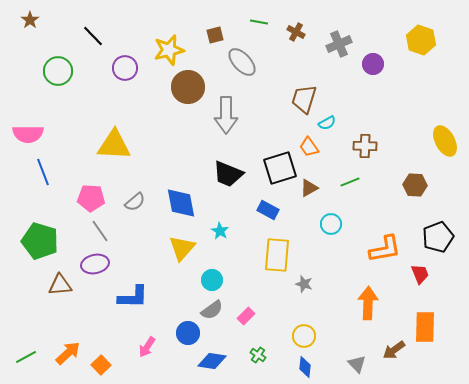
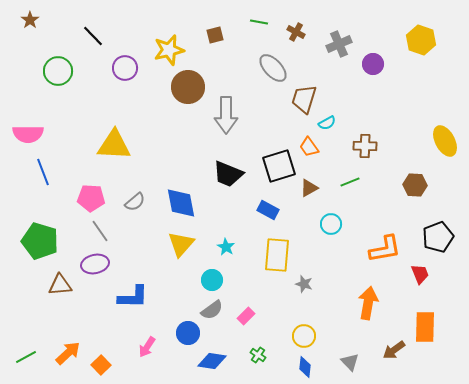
gray ellipse at (242, 62): moved 31 px right, 6 px down
black square at (280, 168): moved 1 px left, 2 px up
cyan star at (220, 231): moved 6 px right, 16 px down
yellow triangle at (182, 248): moved 1 px left, 4 px up
orange arrow at (368, 303): rotated 8 degrees clockwise
gray triangle at (357, 364): moved 7 px left, 2 px up
